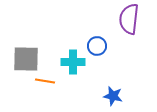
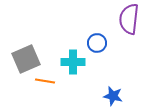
blue circle: moved 3 px up
gray square: rotated 24 degrees counterclockwise
